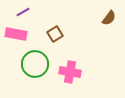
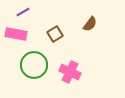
brown semicircle: moved 19 px left, 6 px down
green circle: moved 1 px left, 1 px down
pink cross: rotated 15 degrees clockwise
